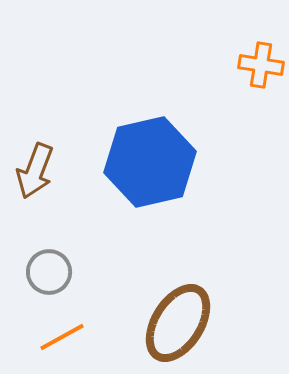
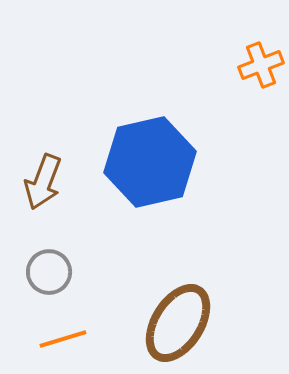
orange cross: rotated 30 degrees counterclockwise
brown arrow: moved 8 px right, 11 px down
orange line: moved 1 px right, 2 px down; rotated 12 degrees clockwise
